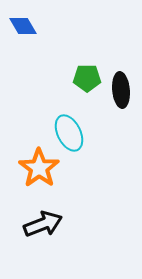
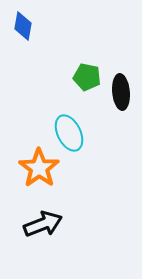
blue diamond: rotated 40 degrees clockwise
green pentagon: moved 1 px up; rotated 12 degrees clockwise
black ellipse: moved 2 px down
